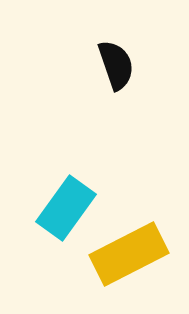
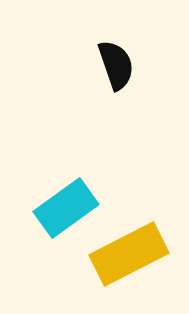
cyan rectangle: rotated 18 degrees clockwise
